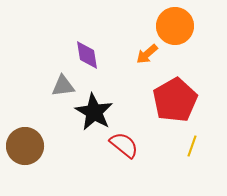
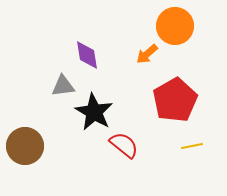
yellow line: rotated 60 degrees clockwise
